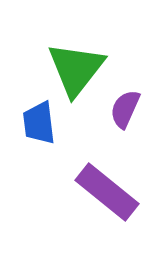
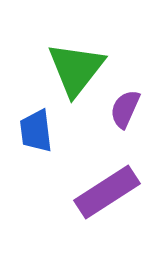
blue trapezoid: moved 3 px left, 8 px down
purple rectangle: rotated 72 degrees counterclockwise
